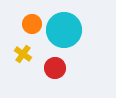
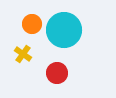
red circle: moved 2 px right, 5 px down
